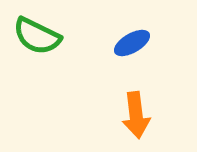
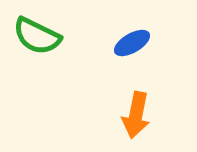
orange arrow: rotated 18 degrees clockwise
